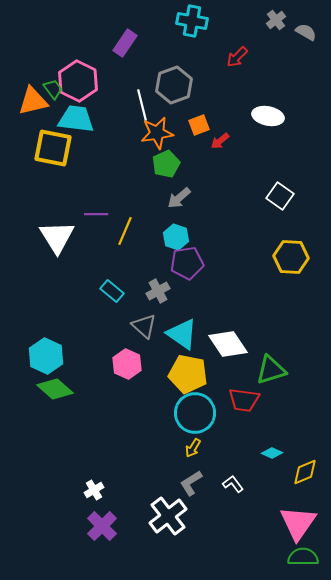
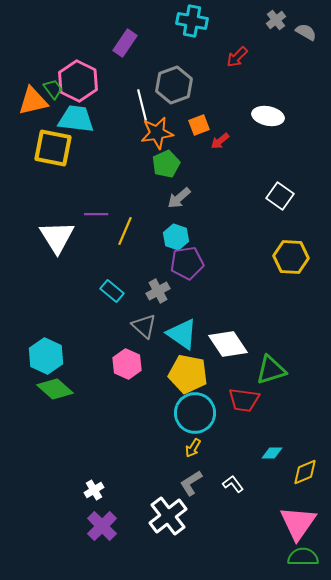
cyan diamond at (272, 453): rotated 25 degrees counterclockwise
